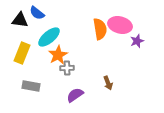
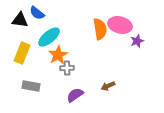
brown arrow: moved 3 px down; rotated 88 degrees clockwise
